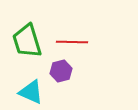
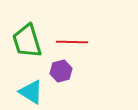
cyan triangle: rotated 8 degrees clockwise
